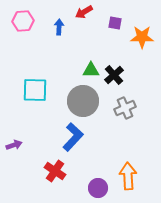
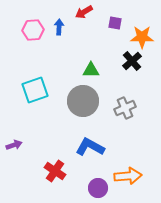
pink hexagon: moved 10 px right, 9 px down
black cross: moved 18 px right, 14 px up
cyan square: rotated 20 degrees counterclockwise
blue L-shape: moved 17 px right, 10 px down; rotated 104 degrees counterclockwise
orange arrow: rotated 88 degrees clockwise
